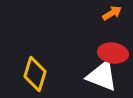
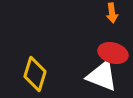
orange arrow: rotated 114 degrees clockwise
red ellipse: rotated 8 degrees clockwise
